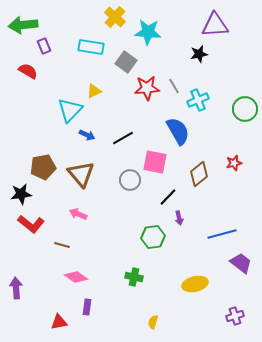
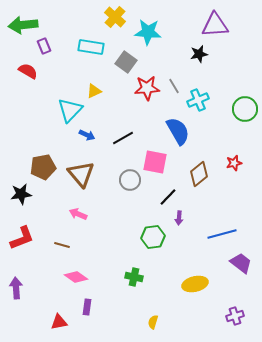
purple arrow at (179, 218): rotated 16 degrees clockwise
red L-shape at (31, 224): moved 9 px left, 14 px down; rotated 60 degrees counterclockwise
